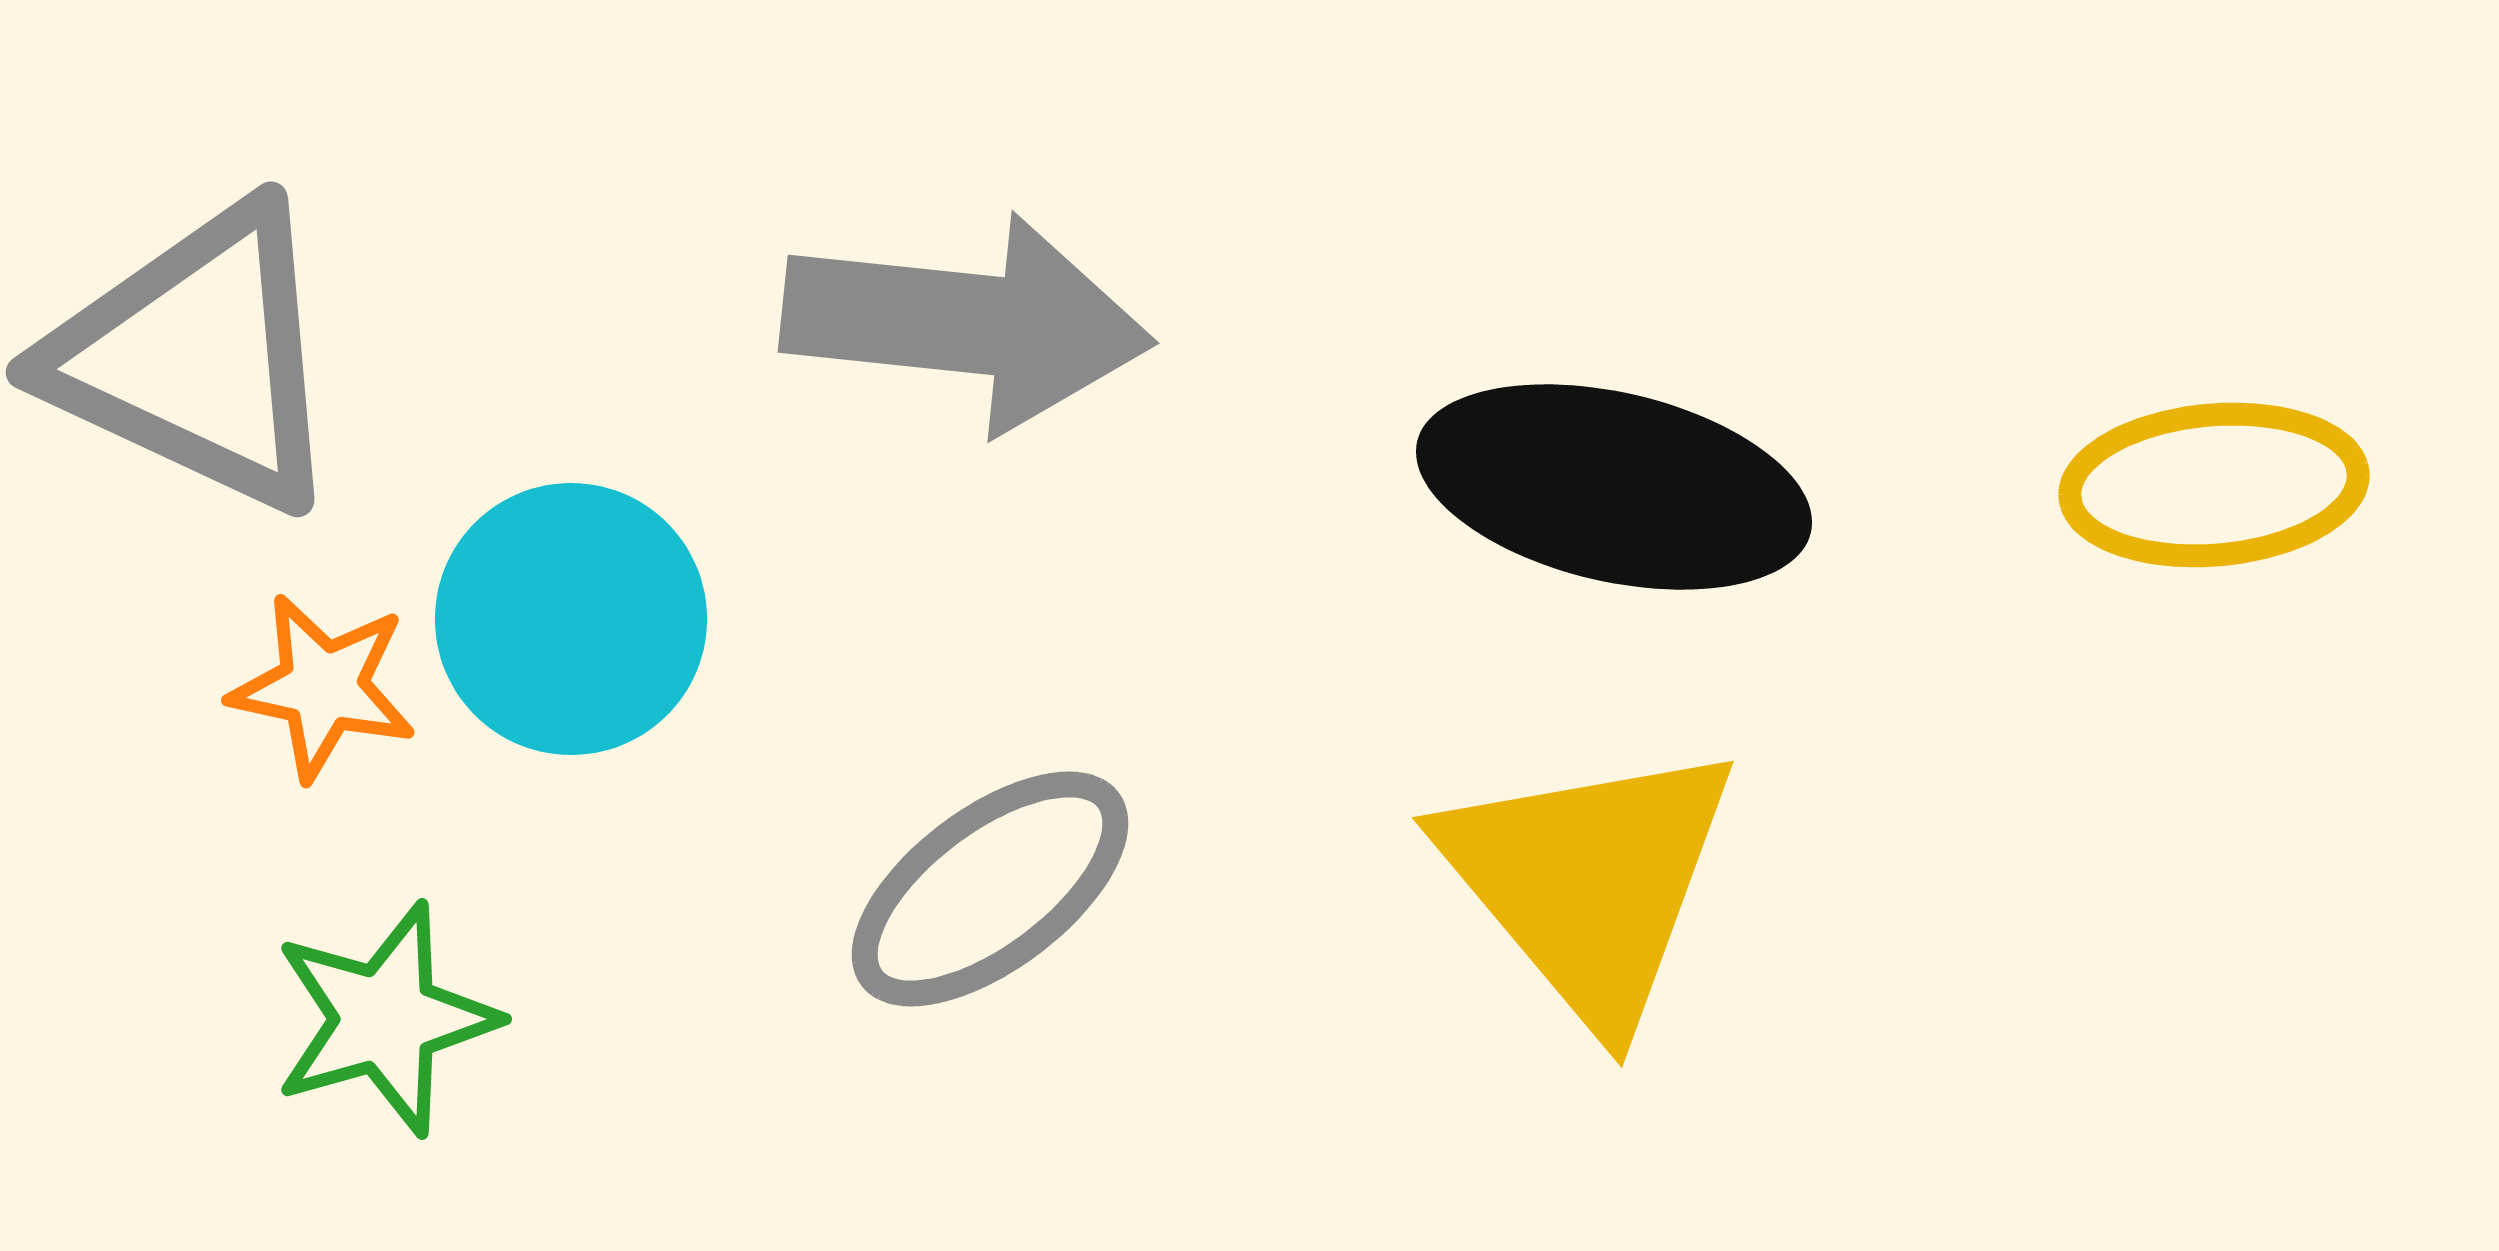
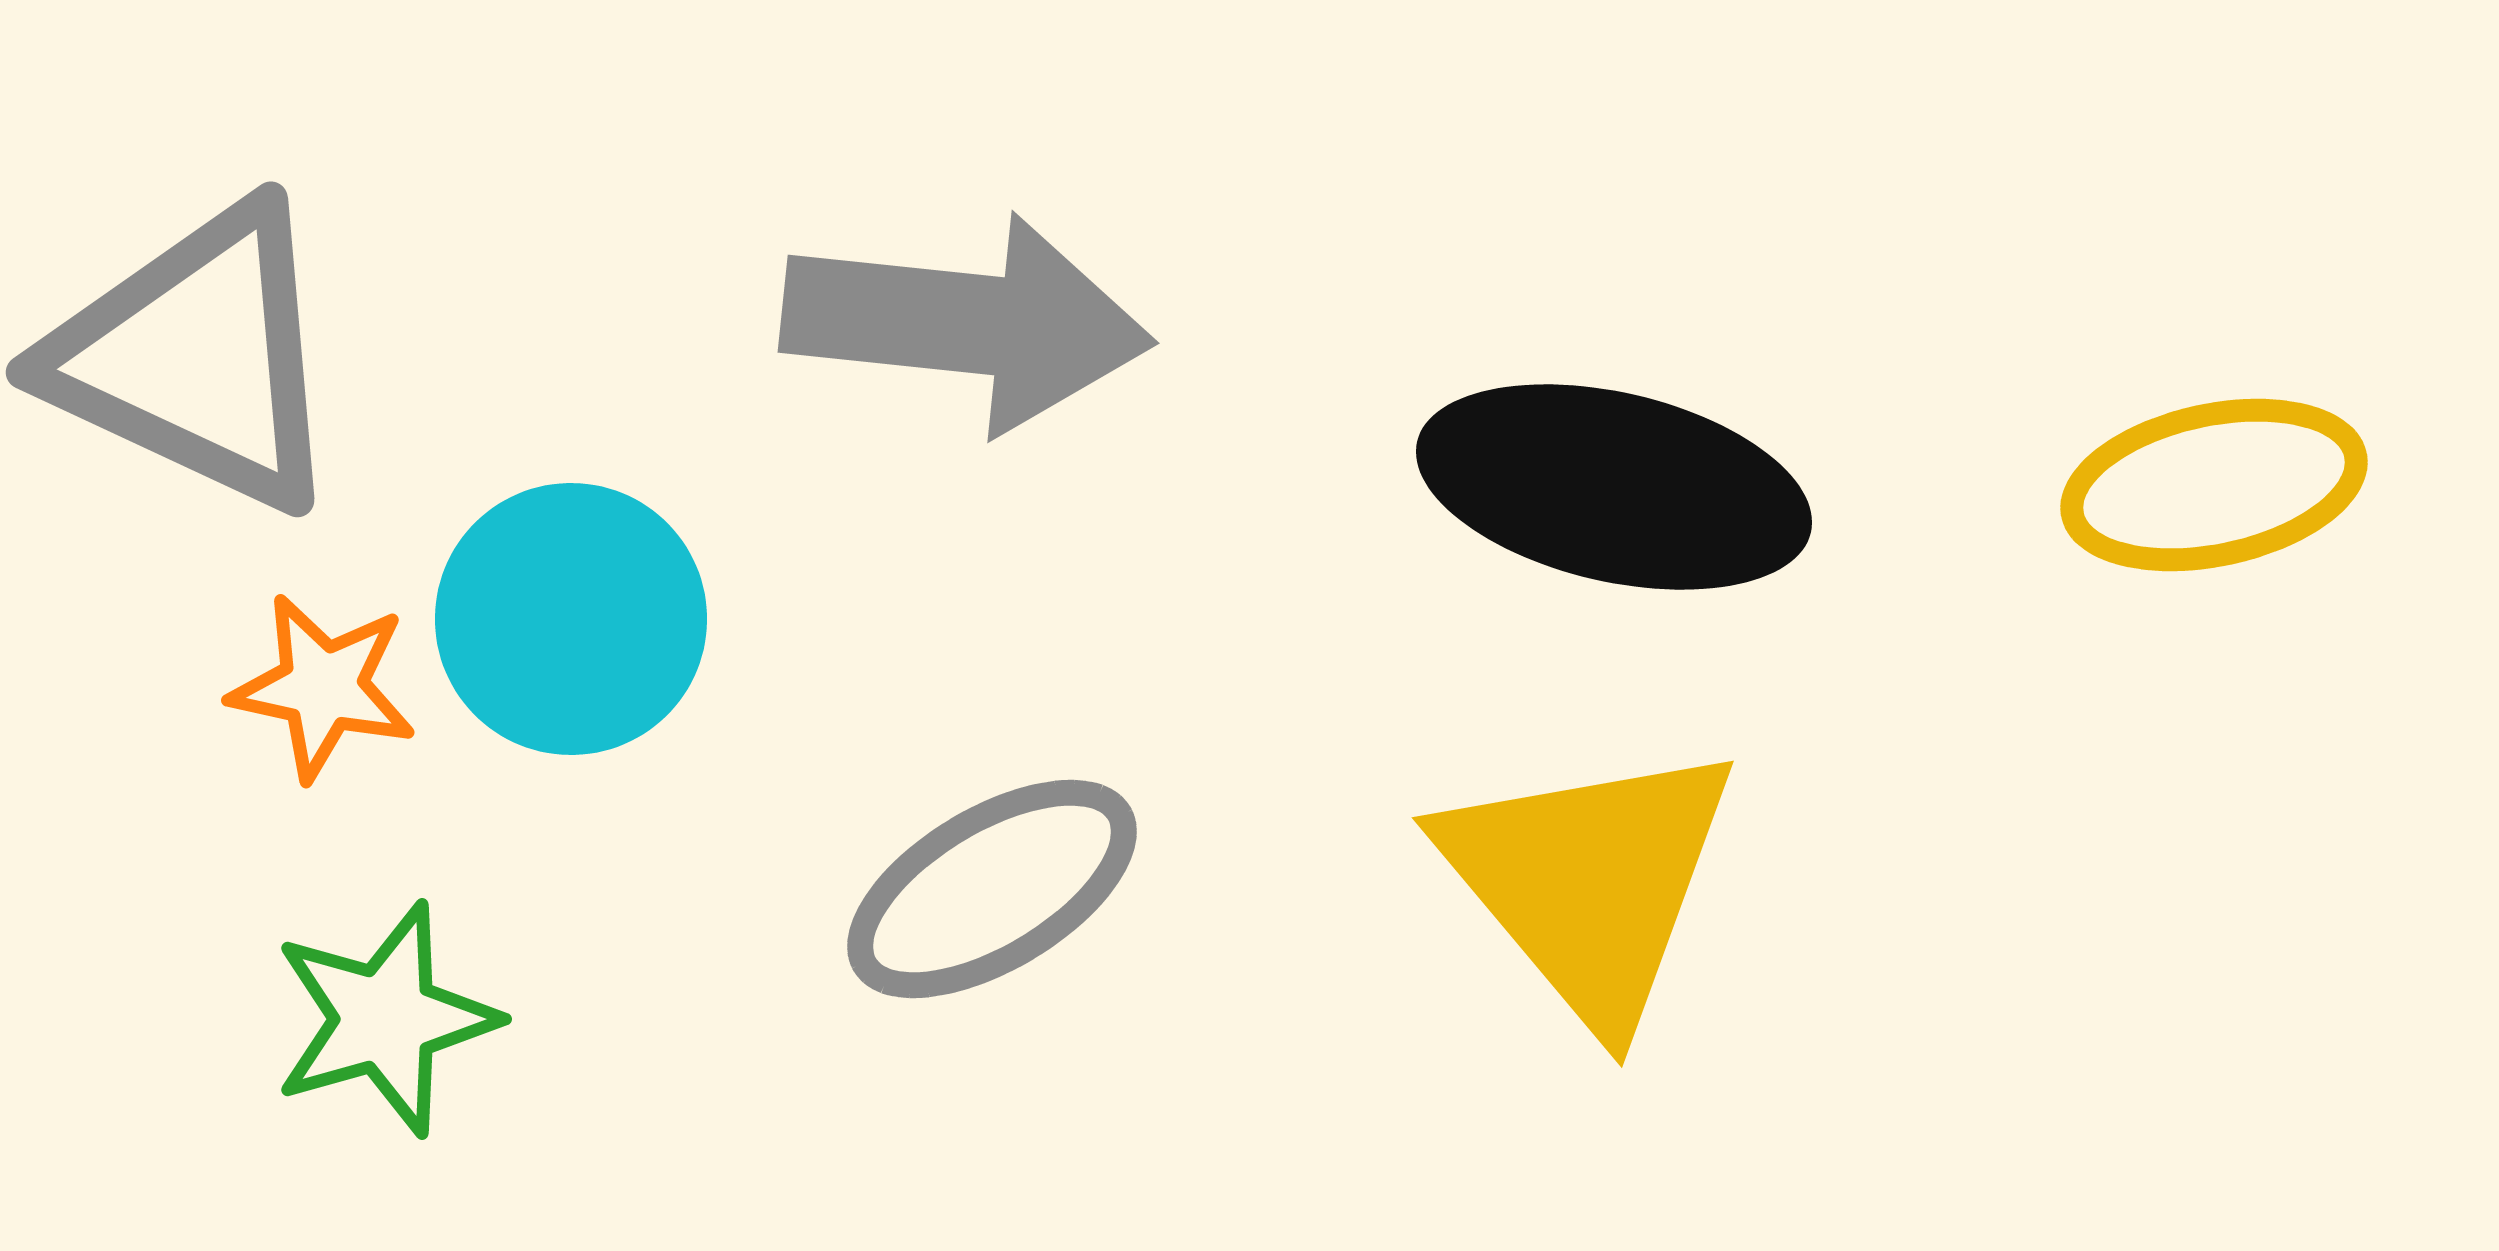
yellow ellipse: rotated 7 degrees counterclockwise
gray ellipse: moved 2 px right; rotated 6 degrees clockwise
